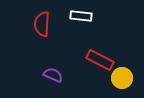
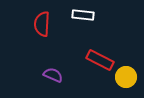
white rectangle: moved 2 px right, 1 px up
yellow circle: moved 4 px right, 1 px up
